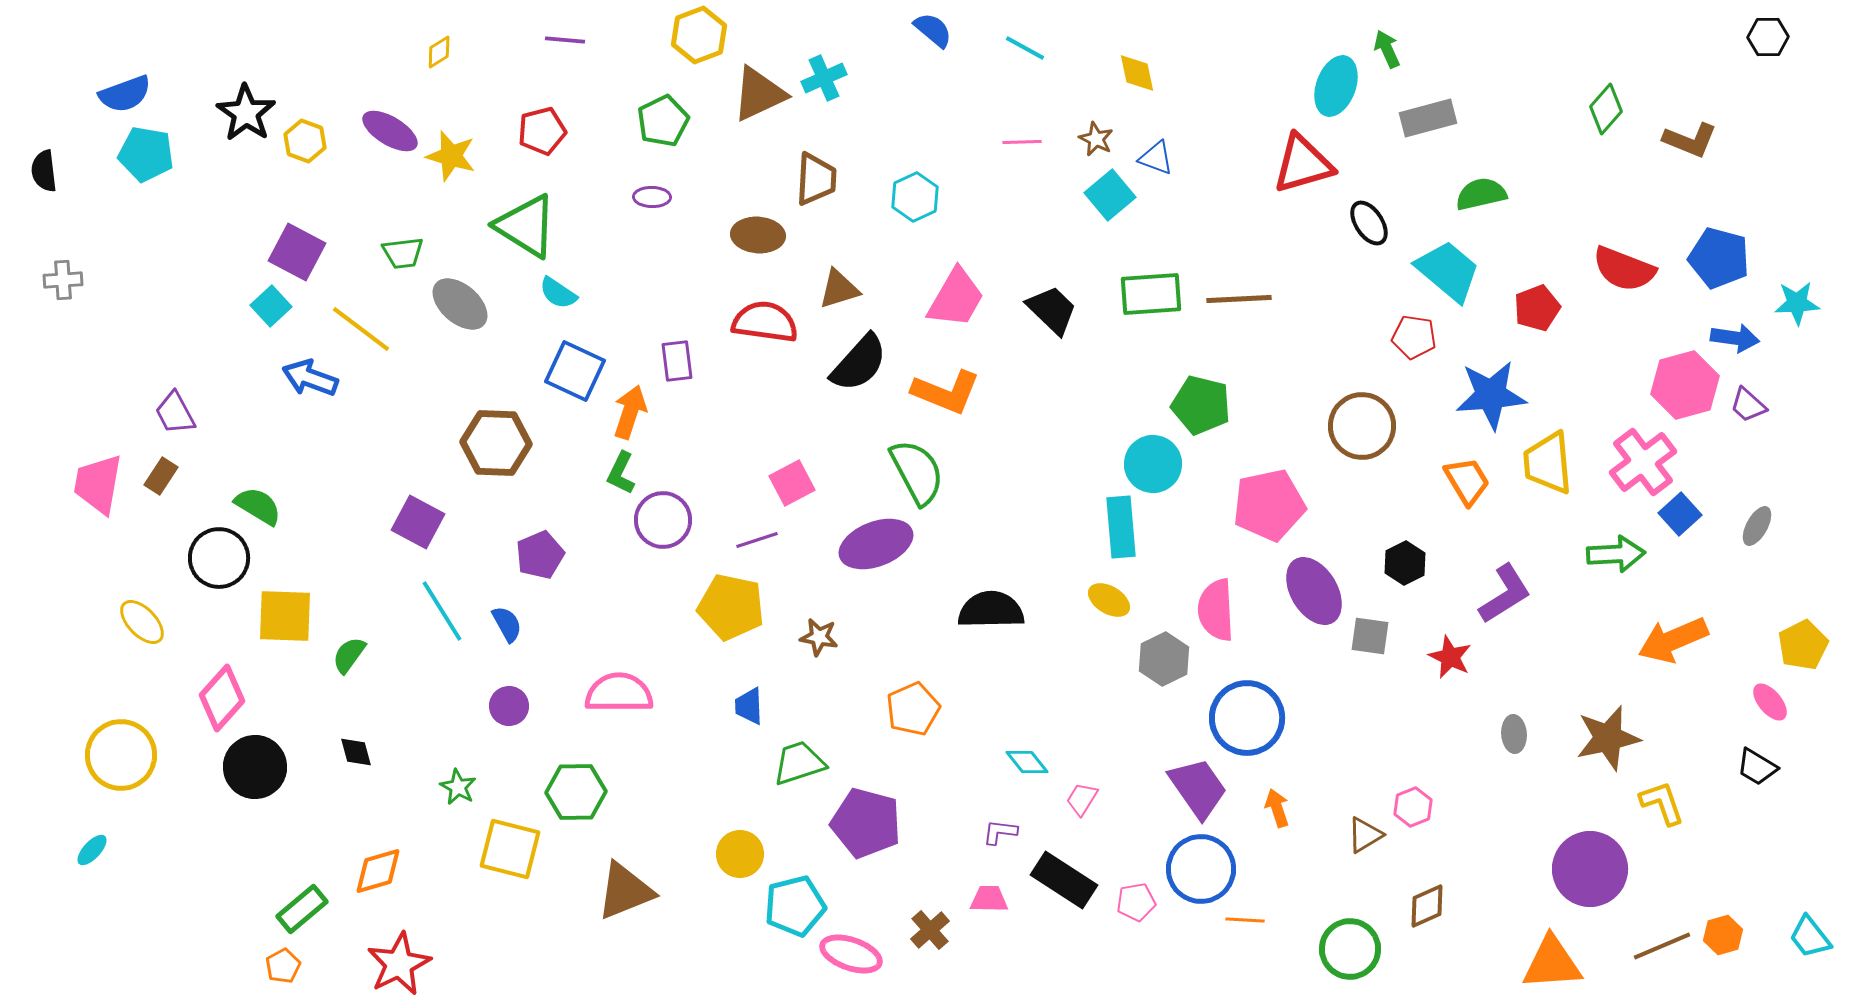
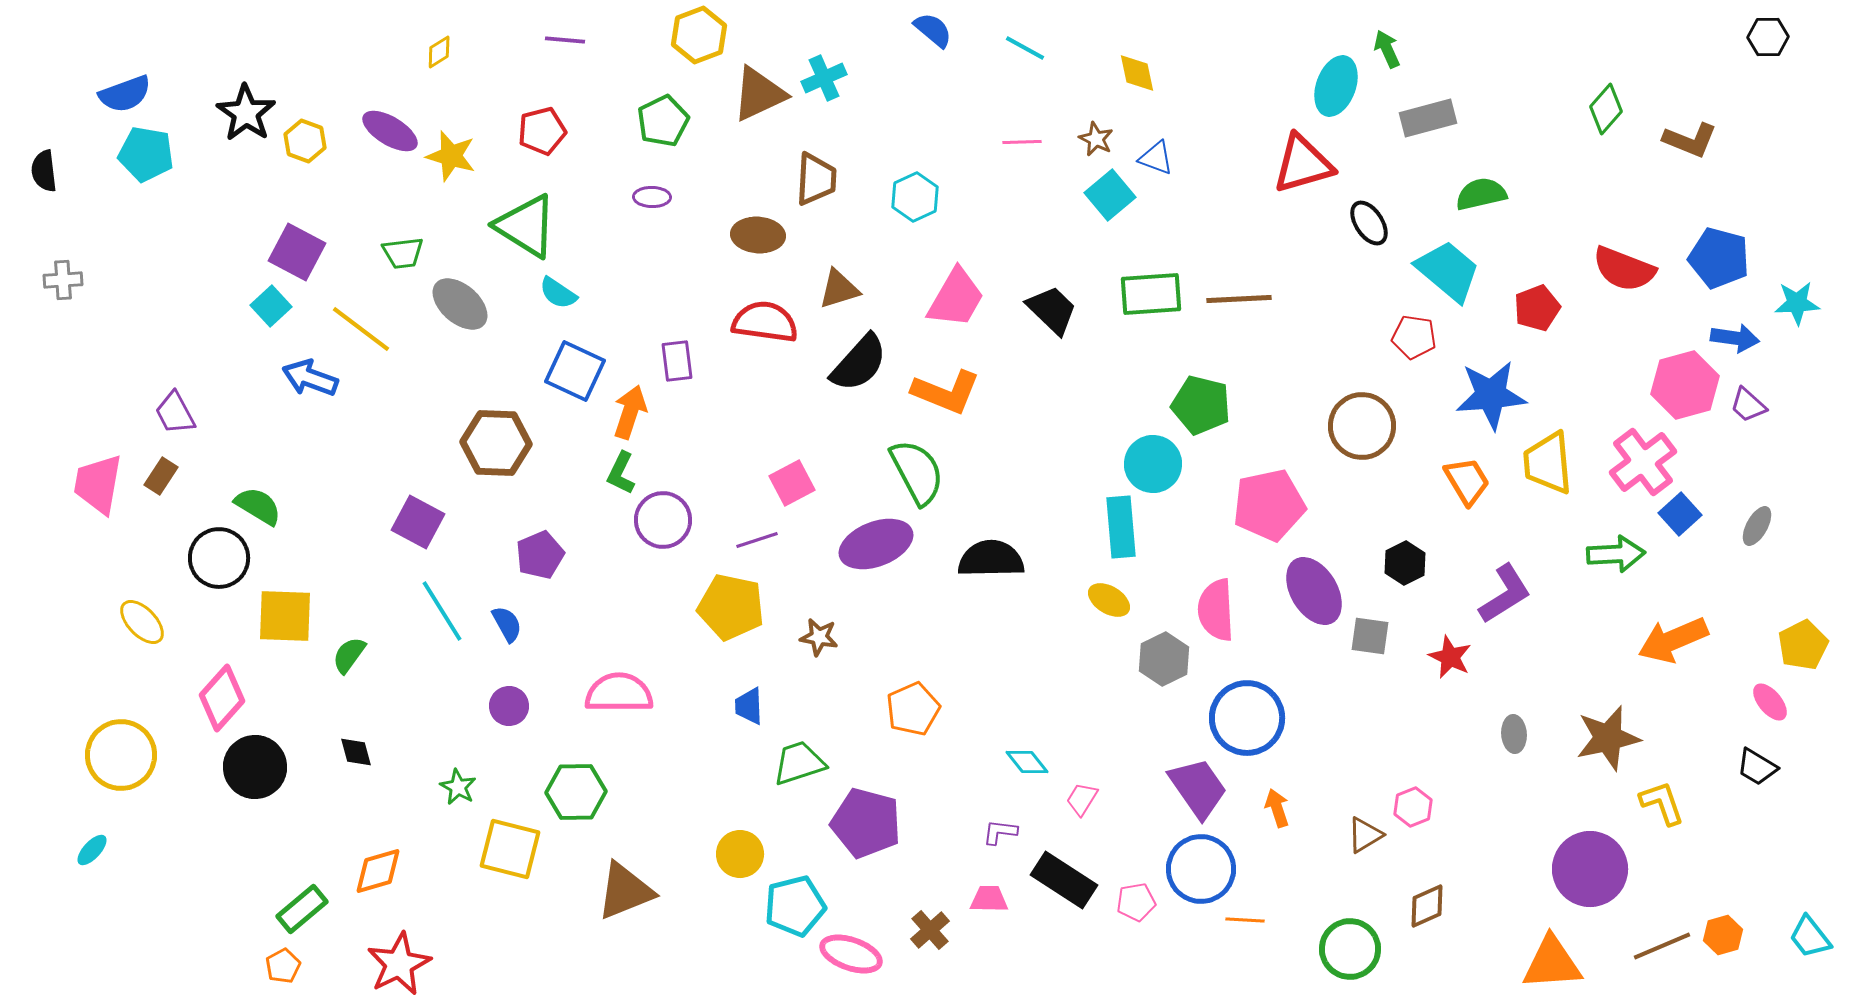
black semicircle at (991, 610): moved 51 px up
